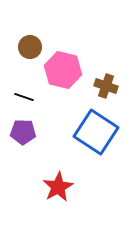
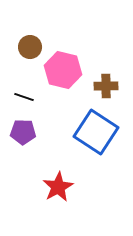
brown cross: rotated 20 degrees counterclockwise
